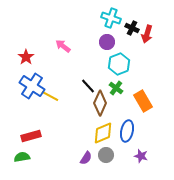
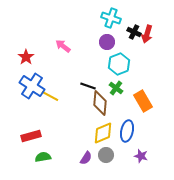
black cross: moved 2 px right, 4 px down
black line: rotated 28 degrees counterclockwise
brown diamond: rotated 20 degrees counterclockwise
green semicircle: moved 21 px right
